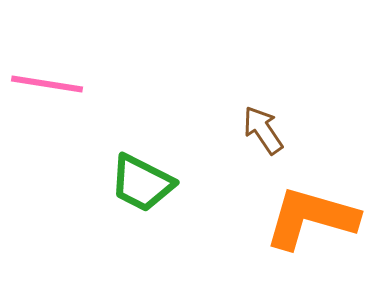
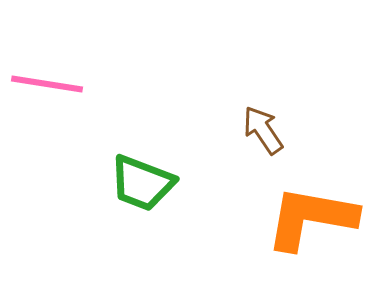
green trapezoid: rotated 6 degrees counterclockwise
orange L-shape: rotated 6 degrees counterclockwise
